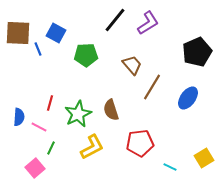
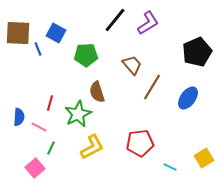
brown semicircle: moved 14 px left, 18 px up
